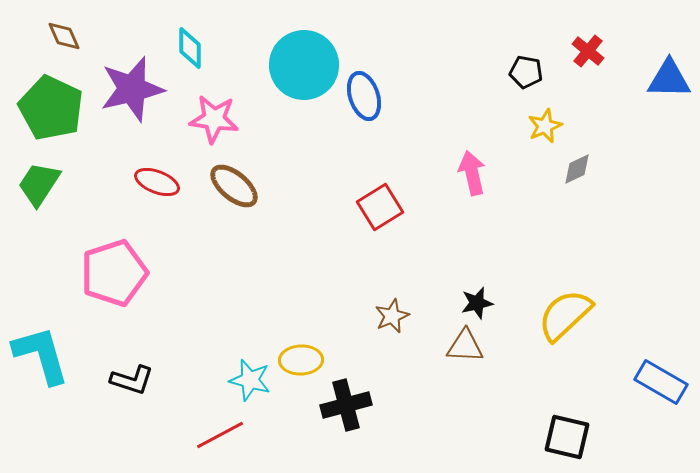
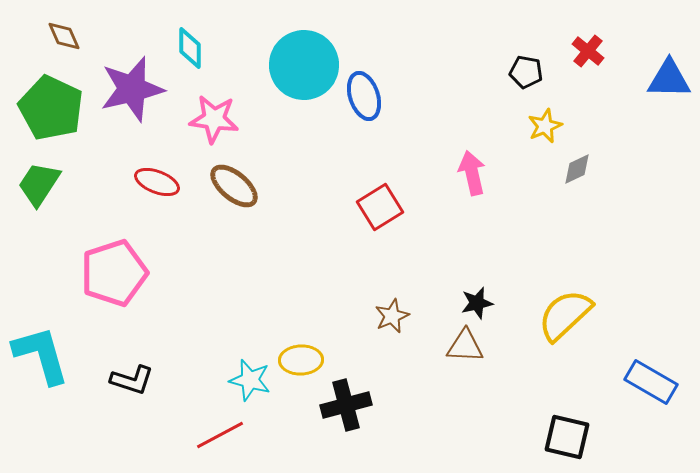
blue rectangle: moved 10 px left
